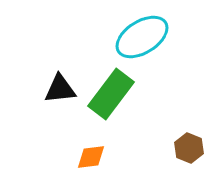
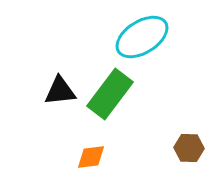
black triangle: moved 2 px down
green rectangle: moved 1 px left
brown hexagon: rotated 20 degrees counterclockwise
